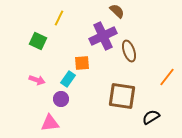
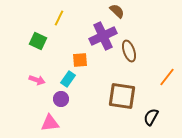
orange square: moved 2 px left, 3 px up
black semicircle: rotated 30 degrees counterclockwise
